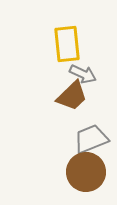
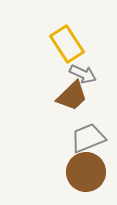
yellow rectangle: rotated 27 degrees counterclockwise
gray trapezoid: moved 3 px left, 1 px up
